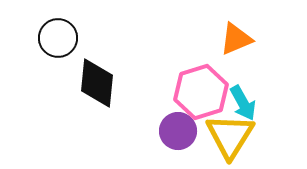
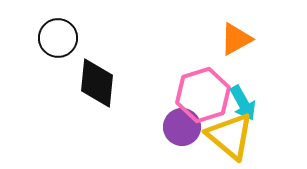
orange triangle: rotated 6 degrees counterclockwise
pink hexagon: moved 2 px right, 3 px down
purple circle: moved 4 px right, 4 px up
yellow triangle: rotated 22 degrees counterclockwise
